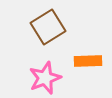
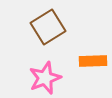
orange rectangle: moved 5 px right
